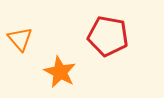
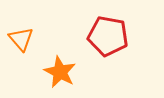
orange triangle: moved 1 px right
